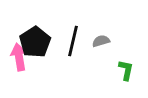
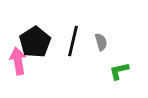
gray semicircle: moved 1 px down; rotated 90 degrees clockwise
pink arrow: moved 1 px left, 4 px down
green L-shape: moved 7 px left, 1 px down; rotated 115 degrees counterclockwise
